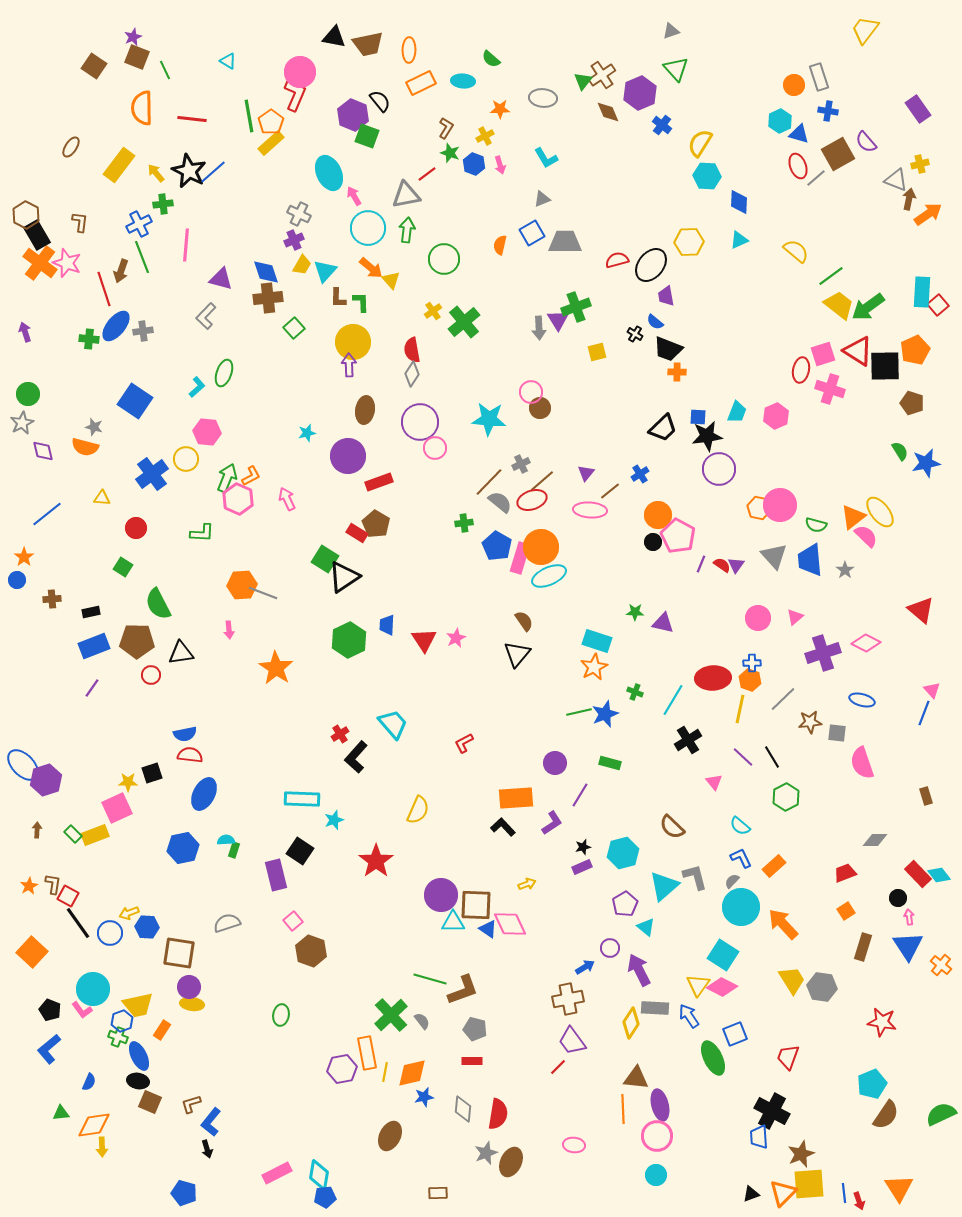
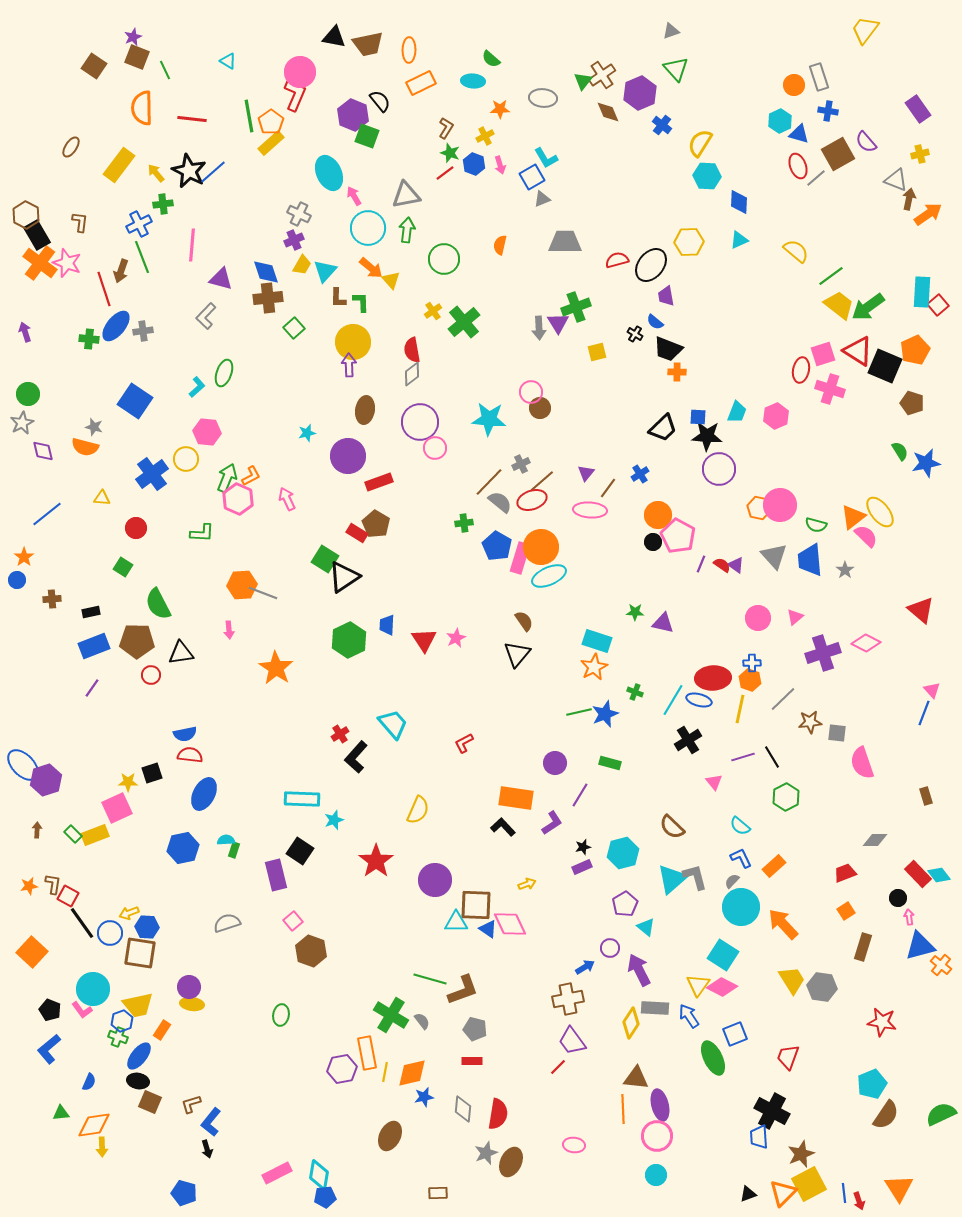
cyan ellipse at (463, 81): moved 10 px right
yellow cross at (920, 164): moved 10 px up
red line at (427, 174): moved 18 px right, 1 px up
blue square at (532, 233): moved 56 px up
pink line at (186, 245): moved 6 px right
purple triangle at (558, 320): moved 3 px down
black square at (885, 366): rotated 24 degrees clockwise
gray diamond at (412, 374): rotated 20 degrees clockwise
black star at (707, 436): rotated 12 degrees clockwise
brown line at (610, 491): moved 2 px left, 3 px up; rotated 15 degrees counterclockwise
purple triangle at (736, 565): rotated 30 degrees counterclockwise
blue ellipse at (862, 700): moved 163 px left
purple line at (743, 757): rotated 60 degrees counterclockwise
orange rectangle at (516, 798): rotated 12 degrees clockwise
orange star at (29, 886): rotated 18 degrees clockwise
cyan triangle at (664, 886): moved 8 px right, 7 px up
purple circle at (441, 895): moved 6 px left, 15 px up
cyan triangle at (453, 922): moved 3 px right
black line at (78, 923): moved 4 px right
blue triangle at (908, 946): moved 12 px right; rotated 48 degrees clockwise
brown square at (179, 953): moved 39 px left
green cross at (391, 1015): rotated 16 degrees counterclockwise
blue ellipse at (139, 1056): rotated 64 degrees clockwise
yellow square at (809, 1184): rotated 24 degrees counterclockwise
black triangle at (751, 1194): moved 3 px left
